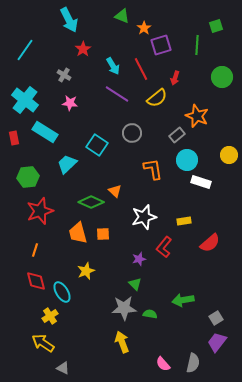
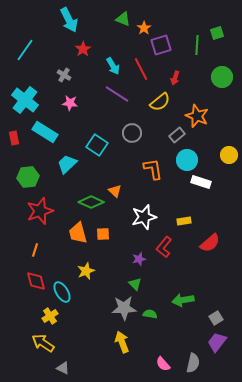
green triangle at (122, 16): moved 1 px right, 3 px down
green square at (216, 26): moved 1 px right, 7 px down
yellow semicircle at (157, 98): moved 3 px right, 4 px down
